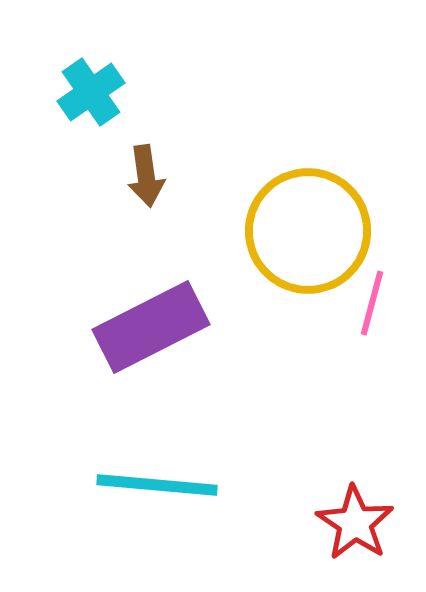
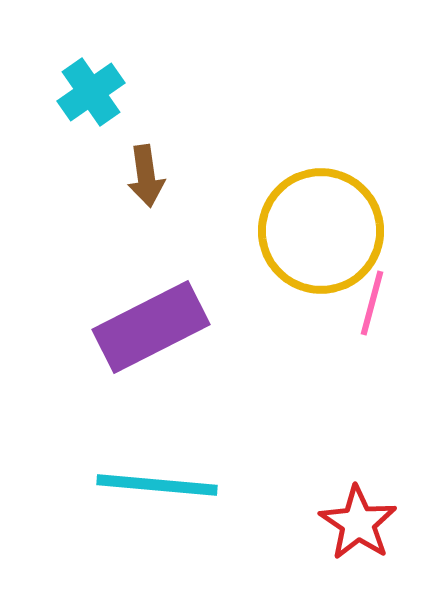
yellow circle: moved 13 px right
red star: moved 3 px right
